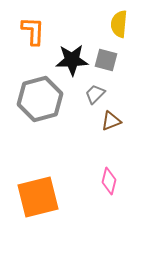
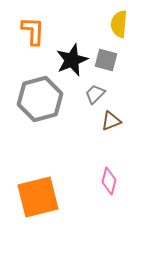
black star: rotated 20 degrees counterclockwise
